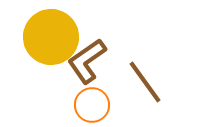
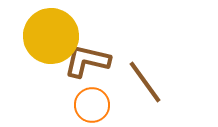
yellow circle: moved 1 px up
brown L-shape: rotated 48 degrees clockwise
